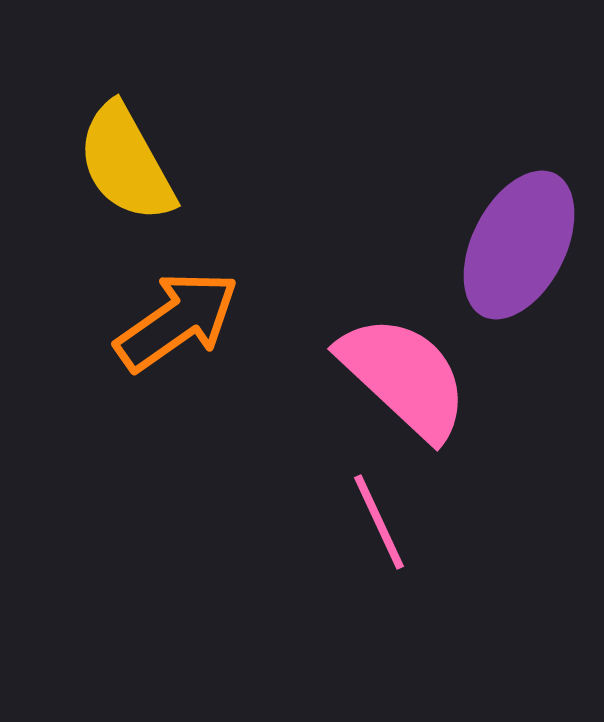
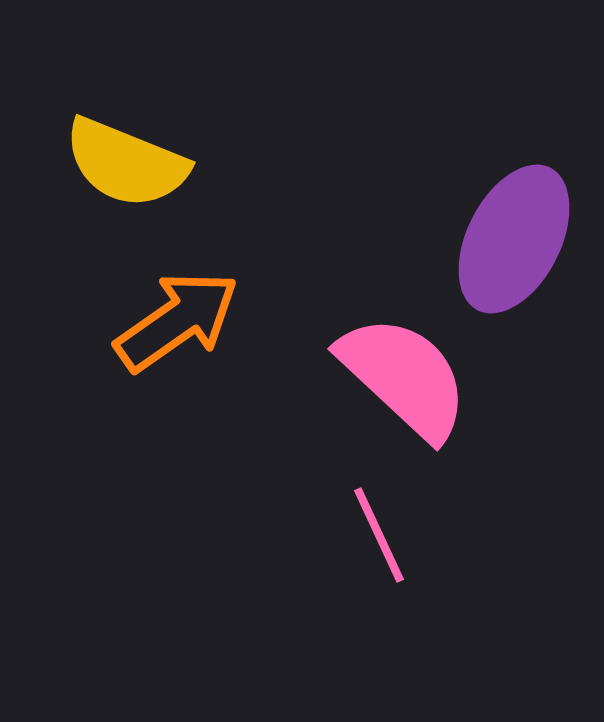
yellow semicircle: rotated 39 degrees counterclockwise
purple ellipse: moved 5 px left, 6 px up
pink line: moved 13 px down
